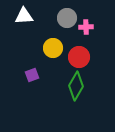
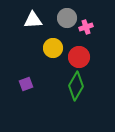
white triangle: moved 9 px right, 4 px down
pink cross: rotated 16 degrees counterclockwise
purple square: moved 6 px left, 9 px down
